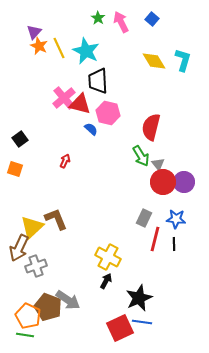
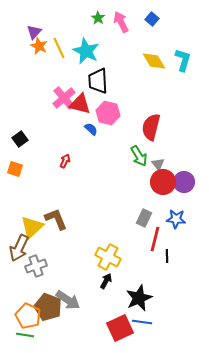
green arrow: moved 2 px left
black line: moved 7 px left, 12 px down
